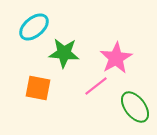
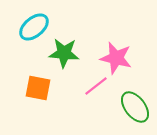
pink star: rotated 28 degrees counterclockwise
